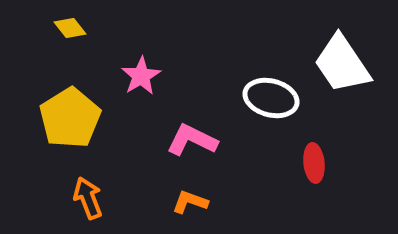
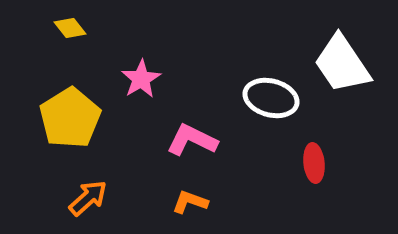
pink star: moved 3 px down
orange arrow: rotated 69 degrees clockwise
